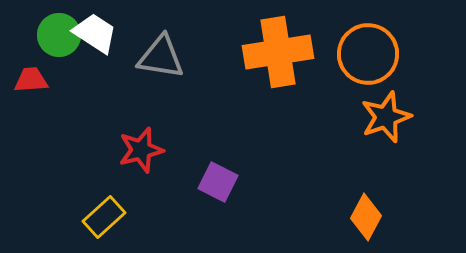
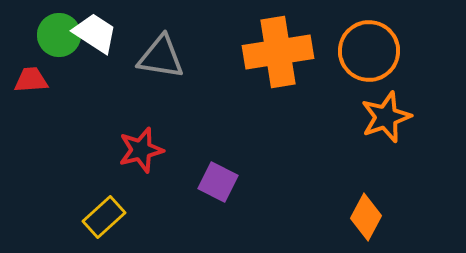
orange circle: moved 1 px right, 3 px up
